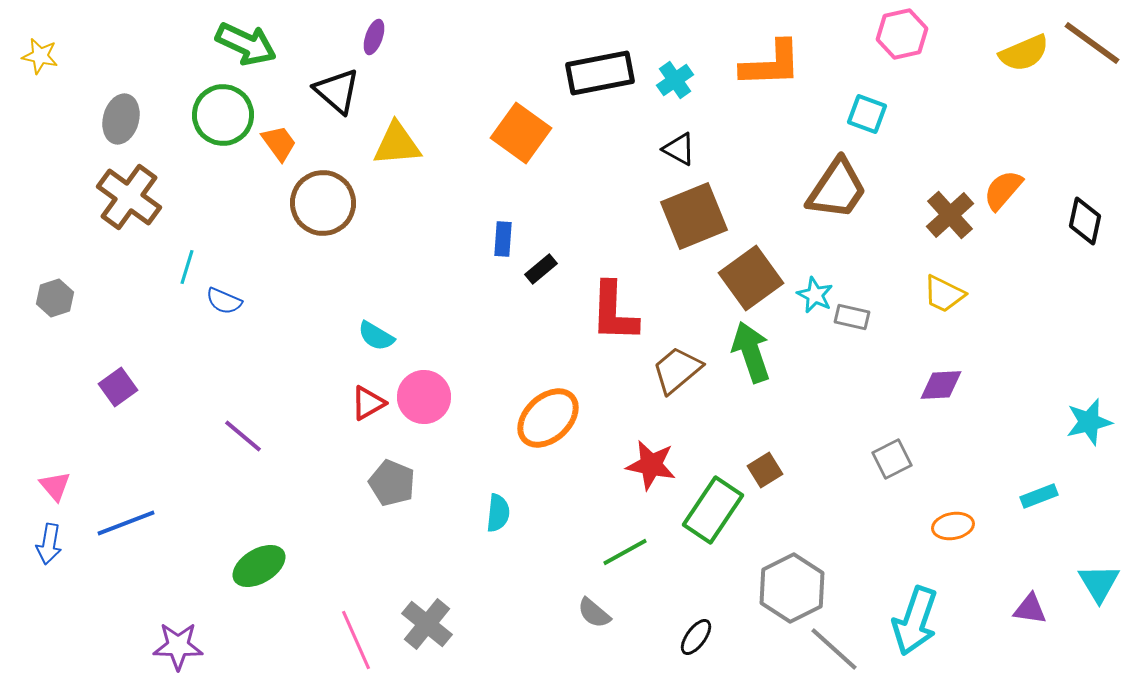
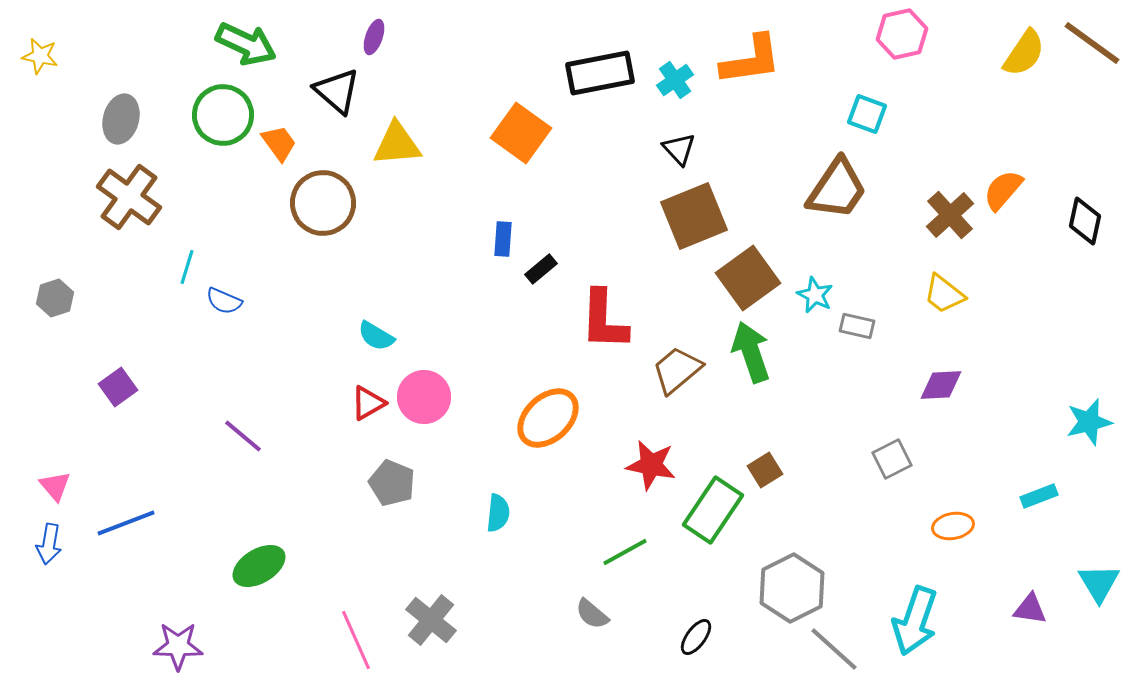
yellow semicircle at (1024, 53): rotated 33 degrees counterclockwise
orange L-shape at (771, 64): moved 20 px left, 4 px up; rotated 6 degrees counterclockwise
black triangle at (679, 149): rotated 18 degrees clockwise
brown square at (751, 278): moved 3 px left
yellow trapezoid at (944, 294): rotated 12 degrees clockwise
red L-shape at (614, 312): moved 10 px left, 8 px down
gray rectangle at (852, 317): moved 5 px right, 9 px down
gray semicircle at (594, 613): moved 2 px left, 1 px down
gray cross at (427, 624): moved 4 px right, 4 px up
